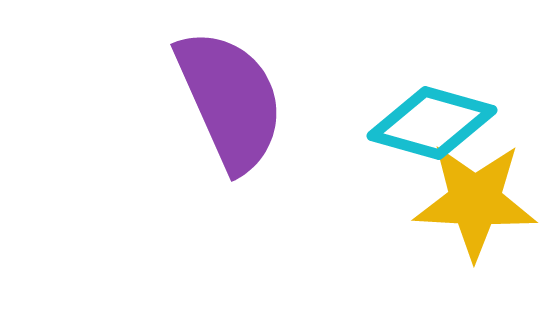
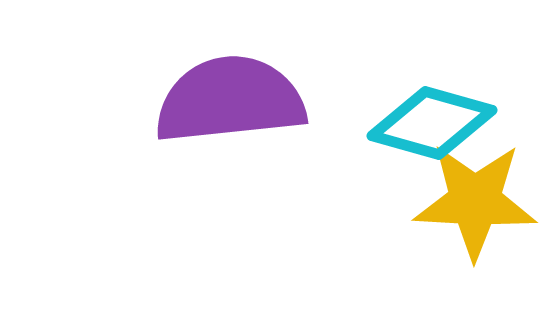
purple semicircle: rotated 72 degrees counterclockwise
